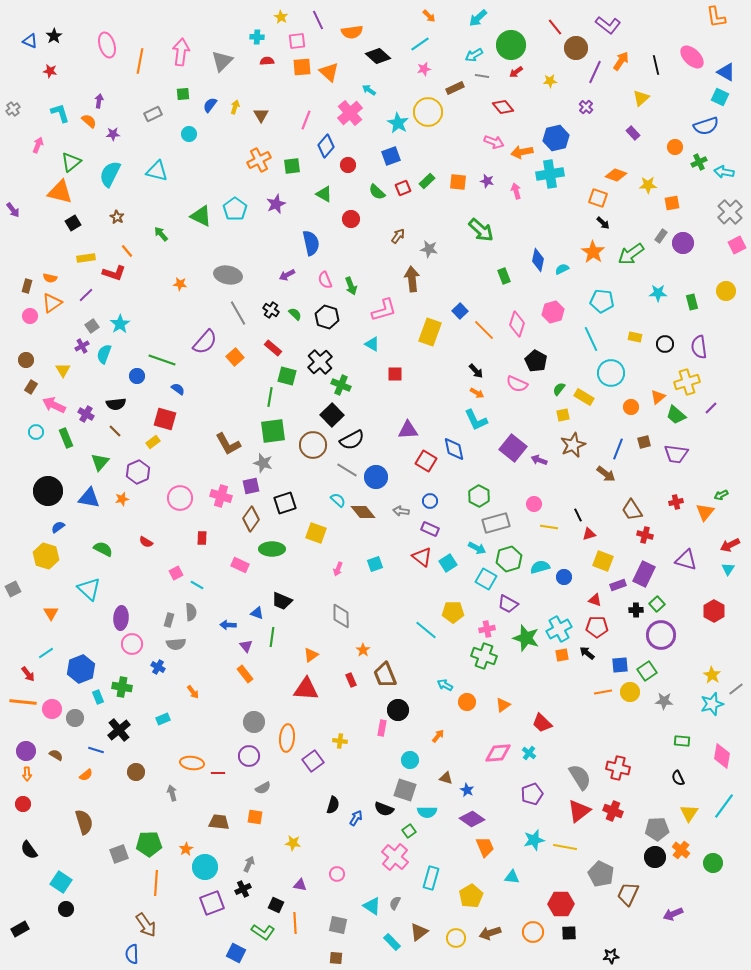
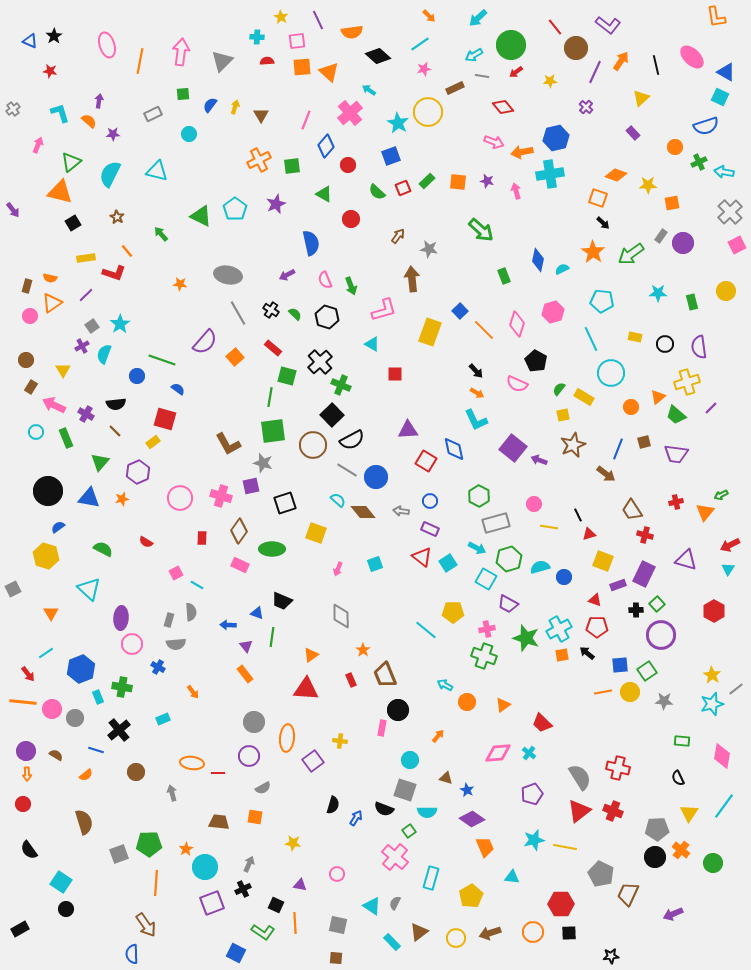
brown diamond at (251, 519): moved 12 px left, 12 px down
